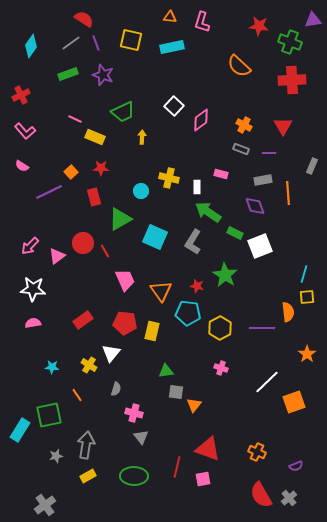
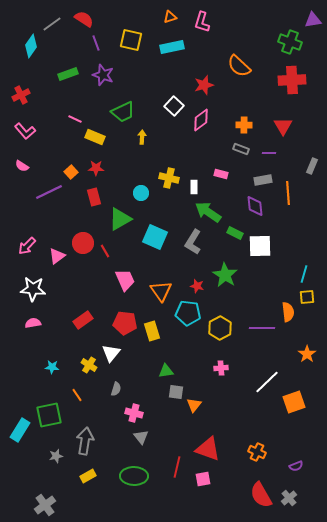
orange triangle at (170, 17): rotated 24 degrees counterclockwise
red star at (259, 26): moved 55 px left, 59 px down; rotated 24 degrees counterclockwise
gray line at (71, 43): moved 19 px left, 19 px up
orange cross at (244, 125): rotated 28 degrees counterclockwise
red star at (101, 168): moved 5 px left
white rectangle at (197, 187): moved 3 px left
cyan circle at (141, 191): moved 2 px down
purple diamond at (255, 206): rotated 15 degrees clockwise
pink arrow at (30, 246): moved 3 px left
white square at (260, 246): rotated 20 degrees clockwise
yellow rectangle at (152, 331): rotated 30 degrees counterclockwise
pink cross at (221, 368): rotated 24 degrees counterclockwise
gray arrow at (86, 445): moved 1 px left, 4 px up
